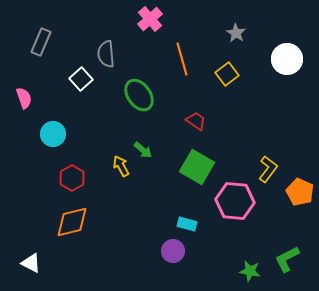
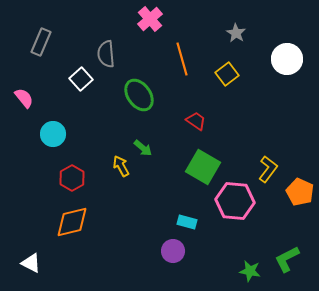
pink semicircle: rotated 20 degrees counterclockwise
green arrow: moved 2 px up
green square: moved 6 px right
cyan rectangle: moved 2 px up
